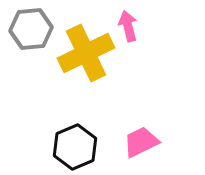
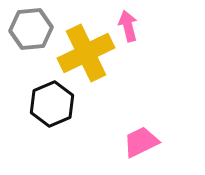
black hexagon: moved 23 px left, 43 px up
